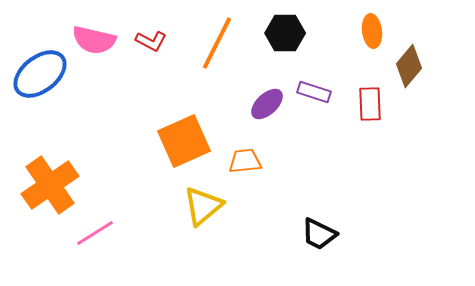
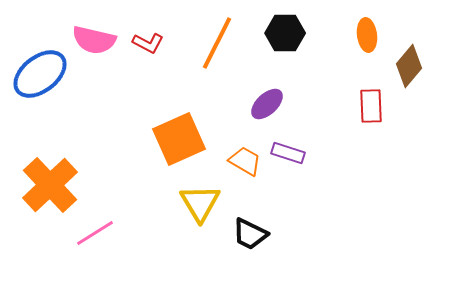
orange ellipse: moved 5 px left, 4 px down
red L-shape: moved 3 px left, 2 px down
purple rectangle: moved 26 px left, 61 px down
red rectangle: moved 1 px right, 2 px down
orange square: moved 5 px left, 2 px up
orange trapezoid: rotated 36 degrees clockwise
orange cross: rotated 8 degrees counterclockwise
yellow triangle: moved 3 px left, 3 px up; rotated 21 degrees counterclockwise
black trapezoid: moved 69 px left
